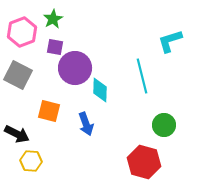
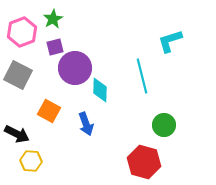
purple square: rotated 24 degrees counterclockwise
orange square: rotated 15 degrees clockwise
